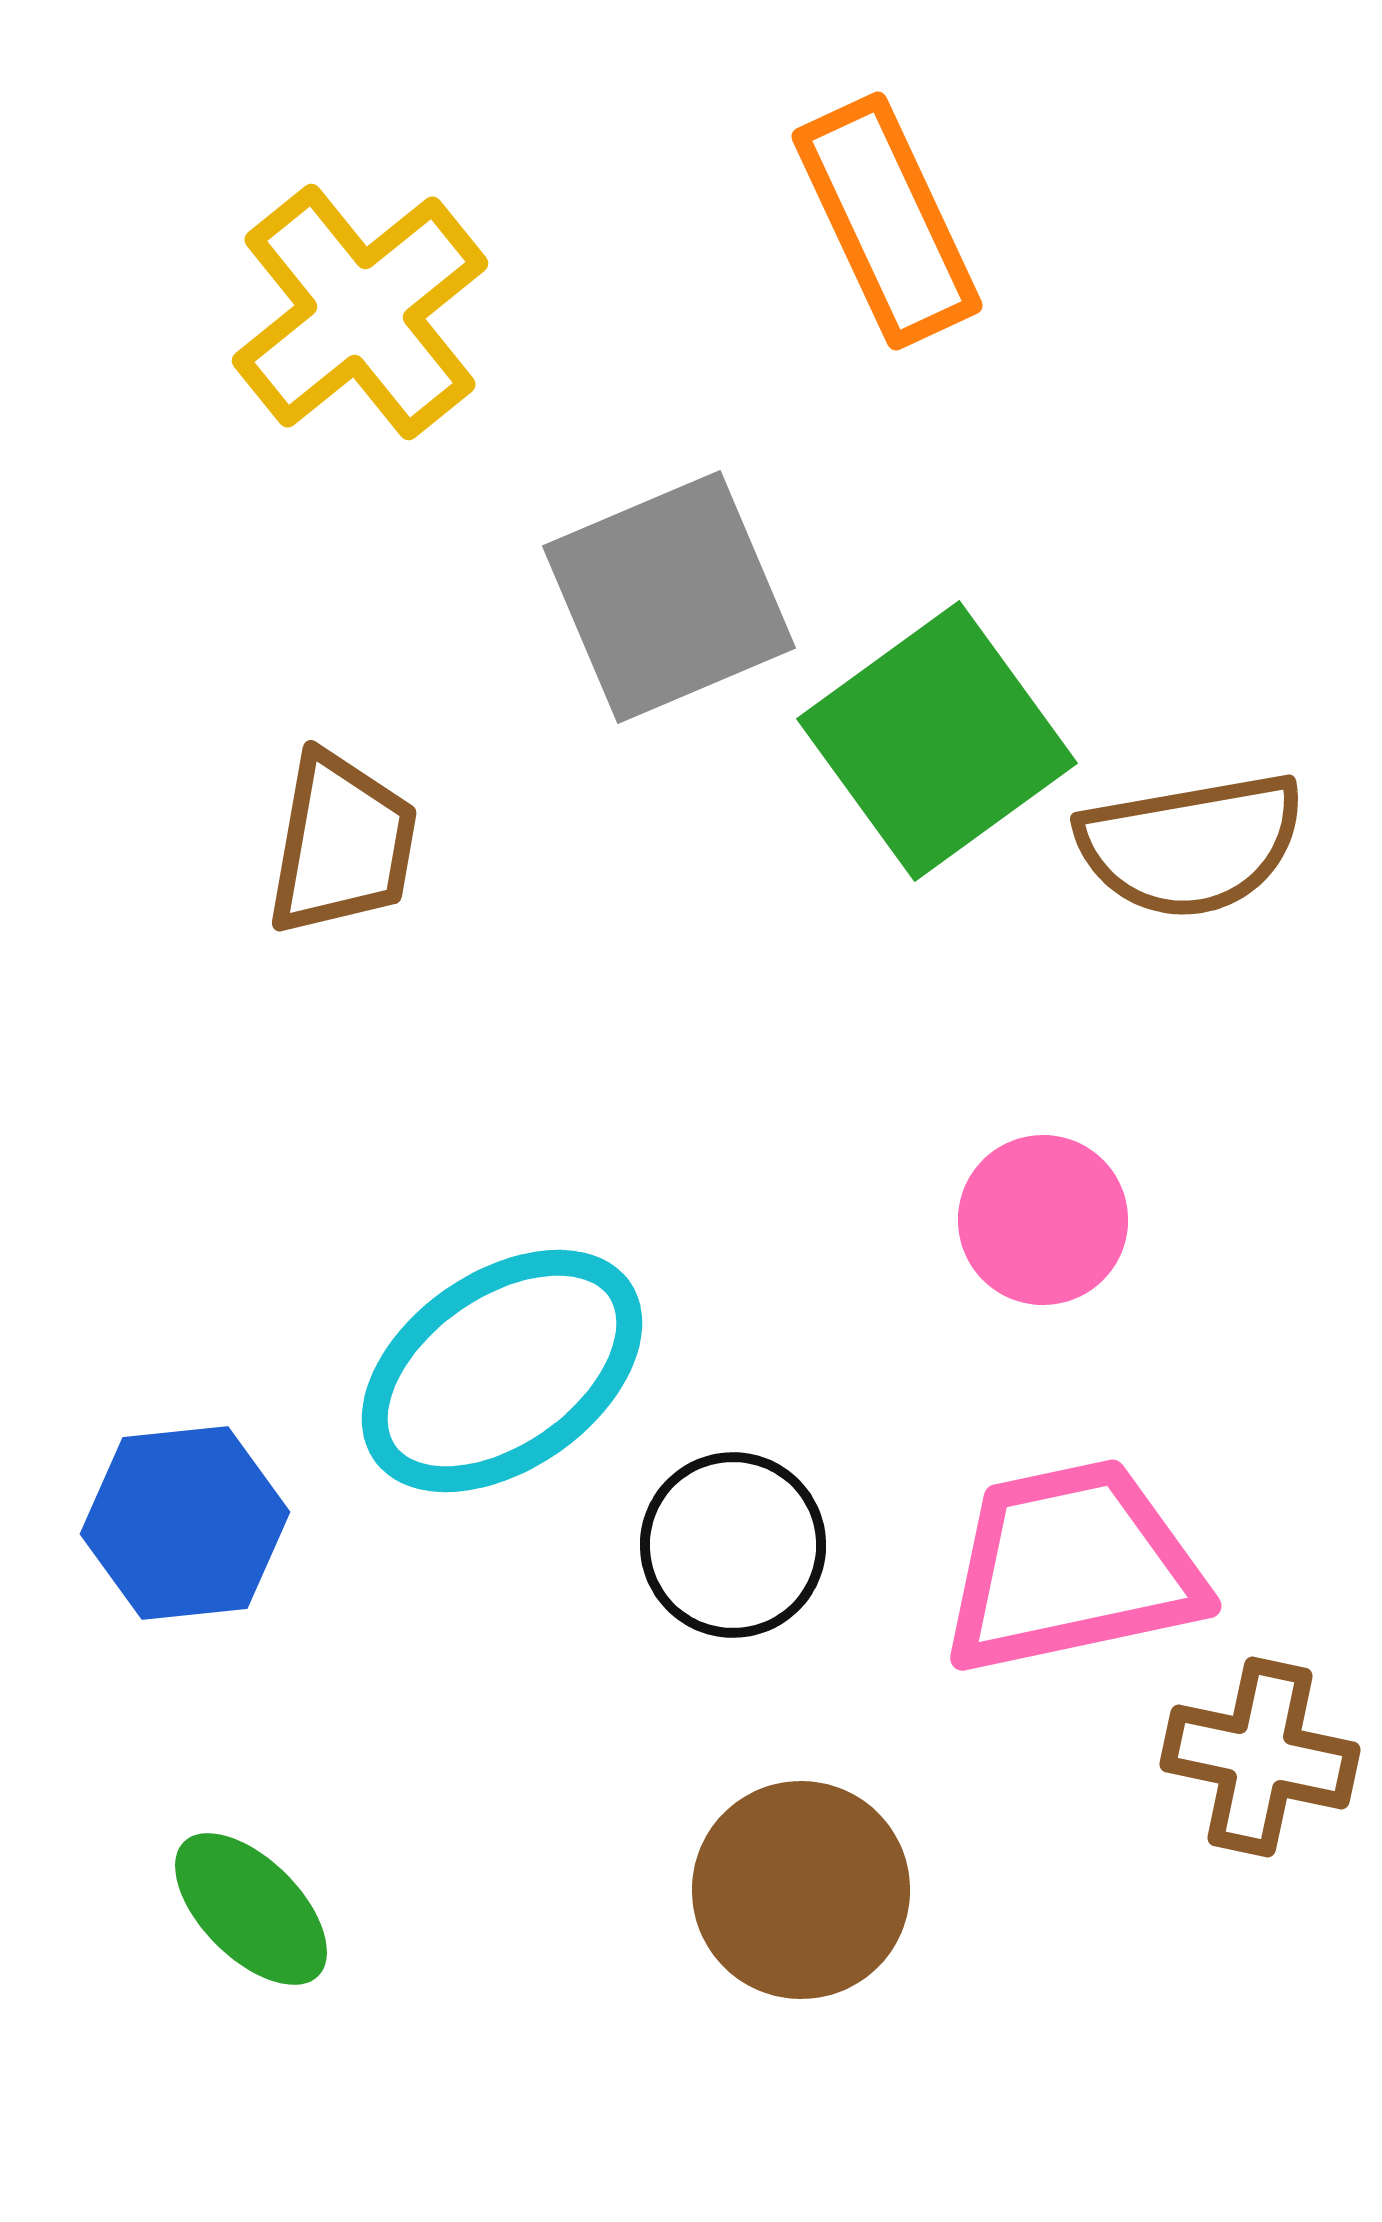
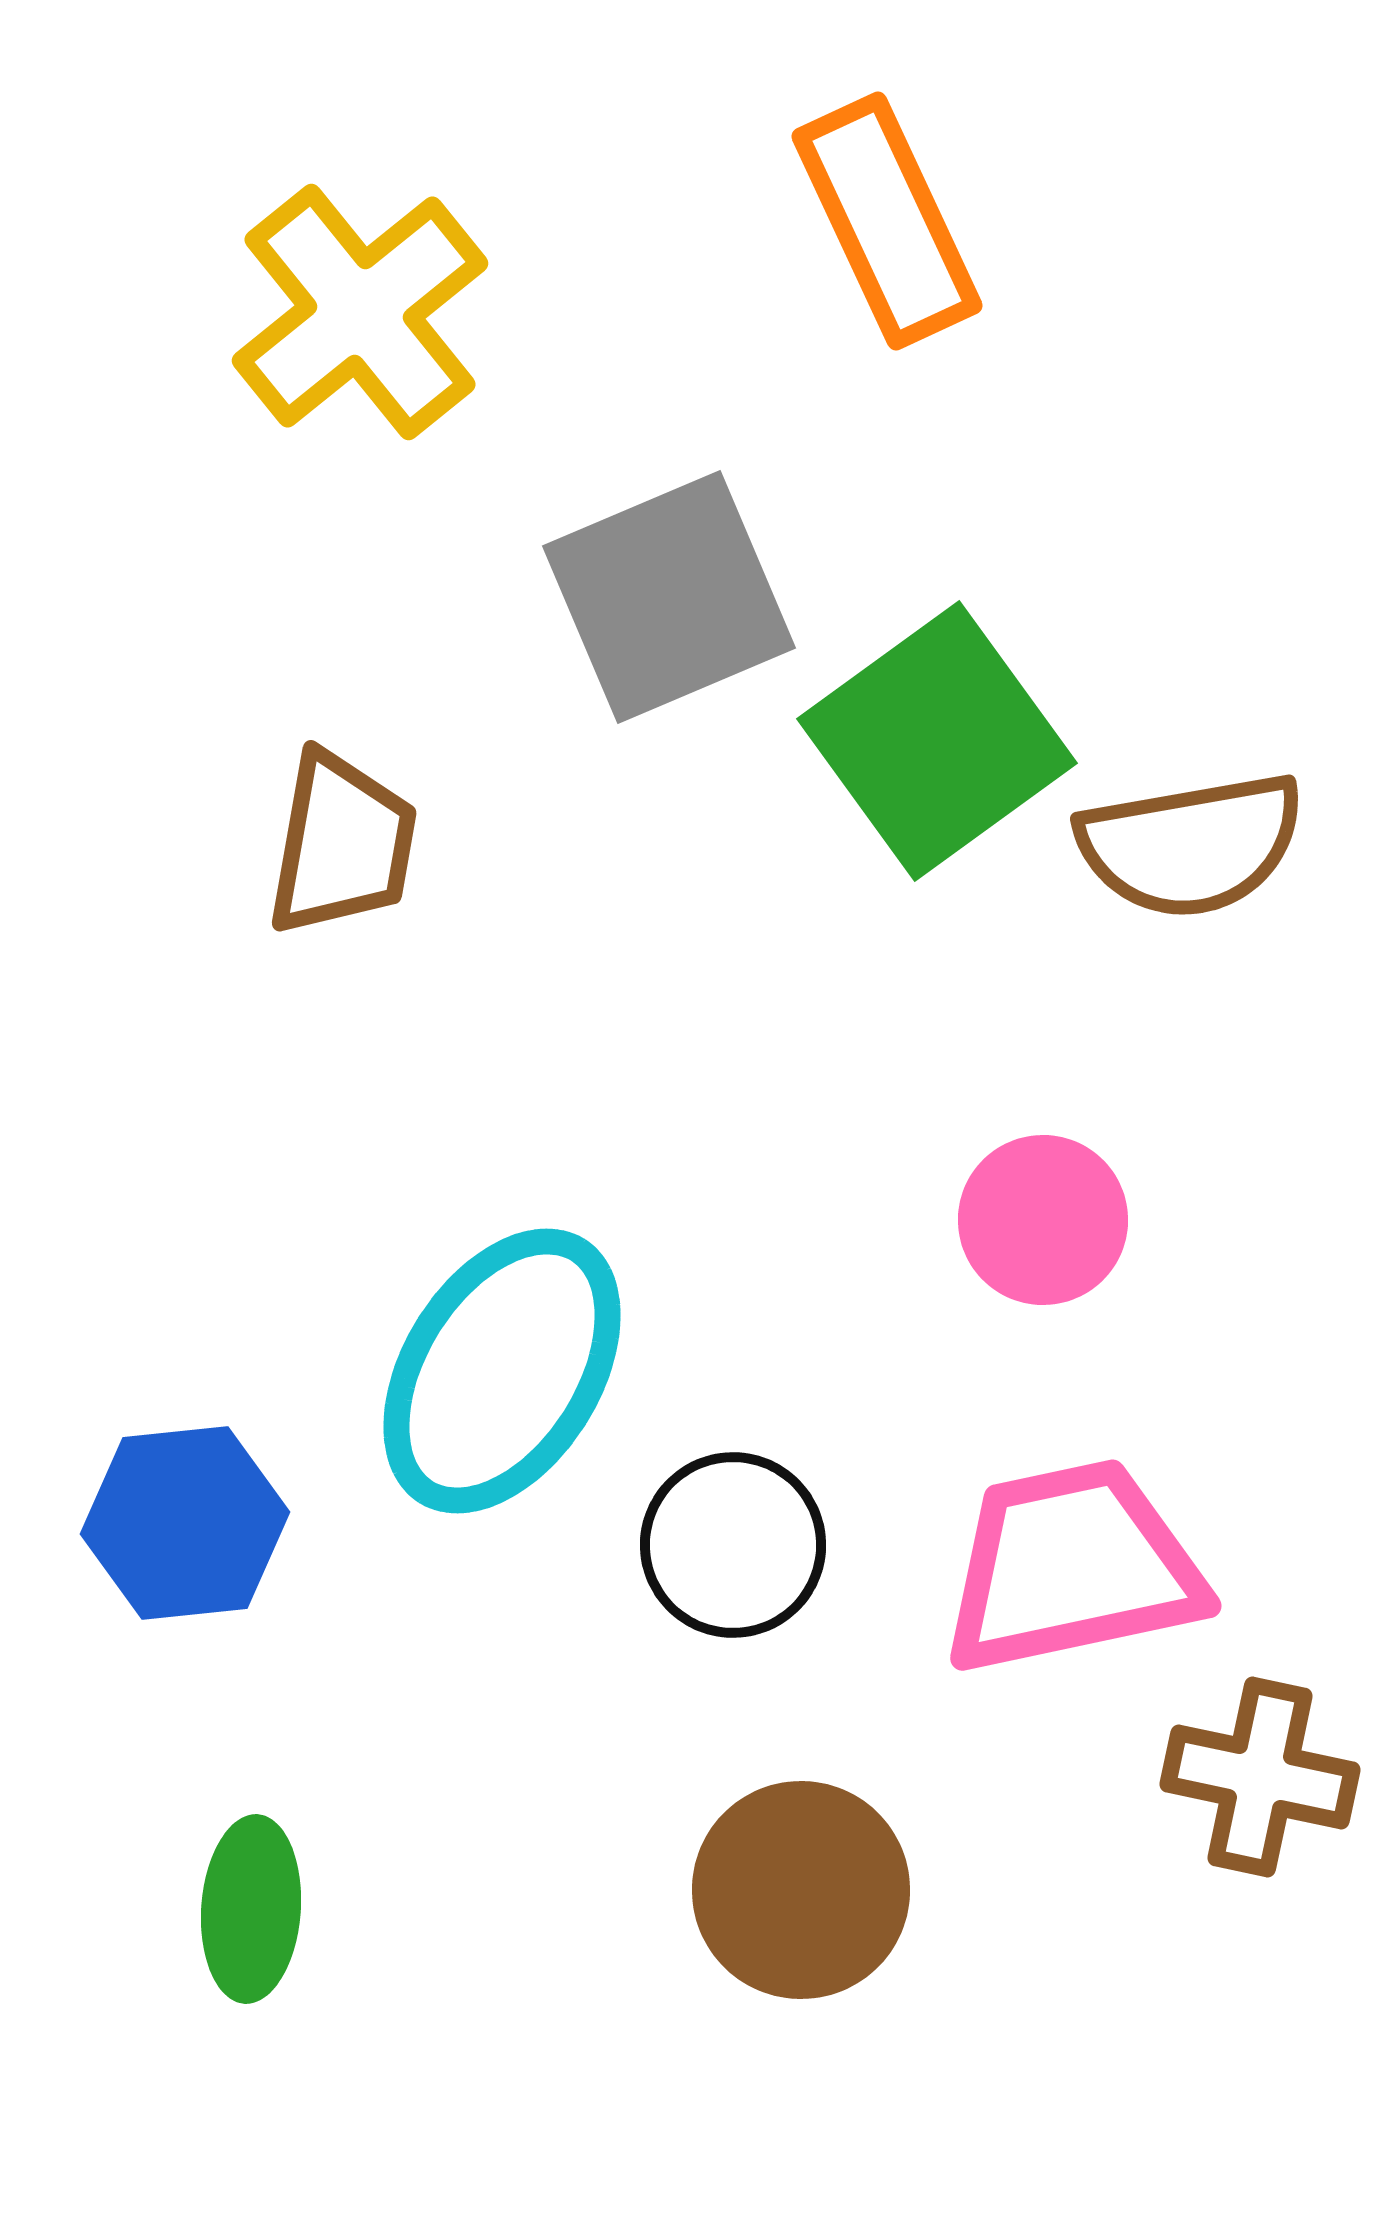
cyan ellipse: rotated 23 degrees counterclockwise
brown cross: moved 20 px down
green ellipse: rotated 49 degrees clockwise
